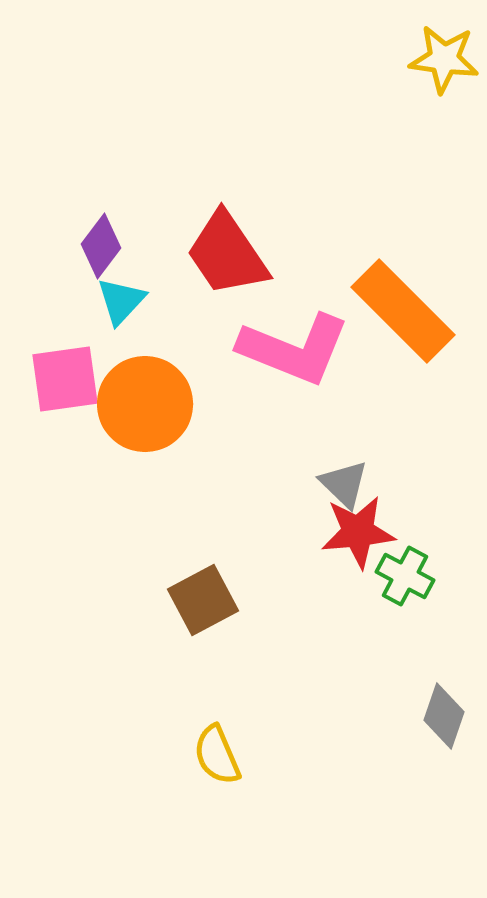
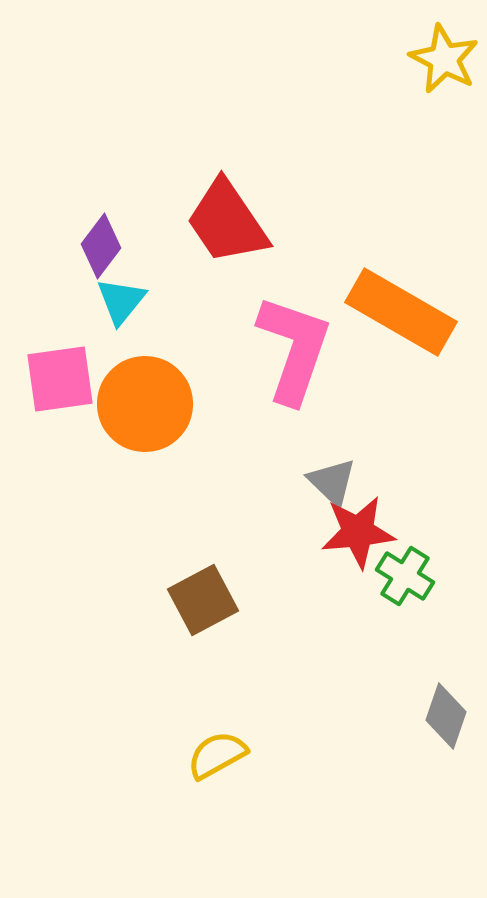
yellow star: rotated 20 degrees clockwise
red trapezoid: moved 32 px up
cyan triangle: rotated 4 degrees counterclockwise
orange rectangle: moved 2 px left, 1 px down; rotated 15 degrees counterclockwise
pink L-shape: rotated 93 degrees counterclockwise
pink square: moved 5 px left
gray triangle: moved 12 px left, 2 px up
green cross: rotated 4 degrees clockwise
gray diamond: moved 2 px right
yellow semicircle: rotated 84 degrees clockwise
